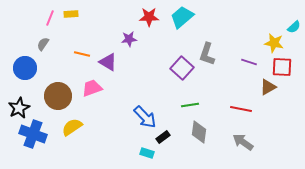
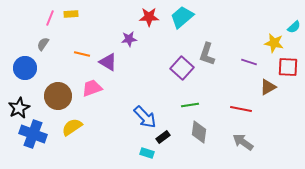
red square: moved 6 px right
